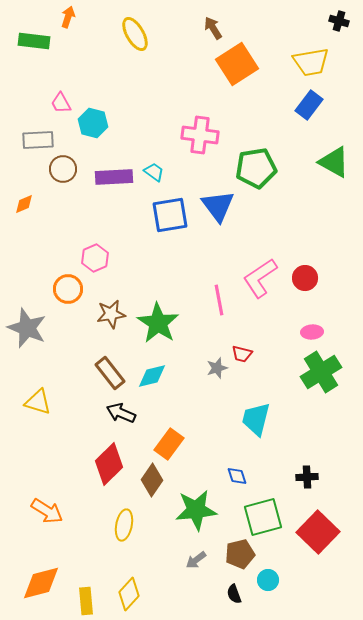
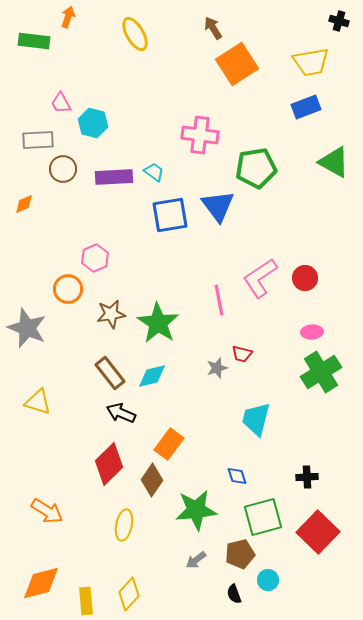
blue rectangle at (309, 105): moved 3 px left, 2 px down; rotated 32 degrees clockwise
